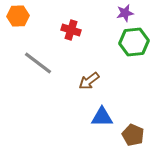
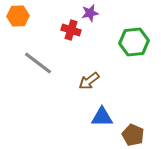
purple star: moved 35 px left
